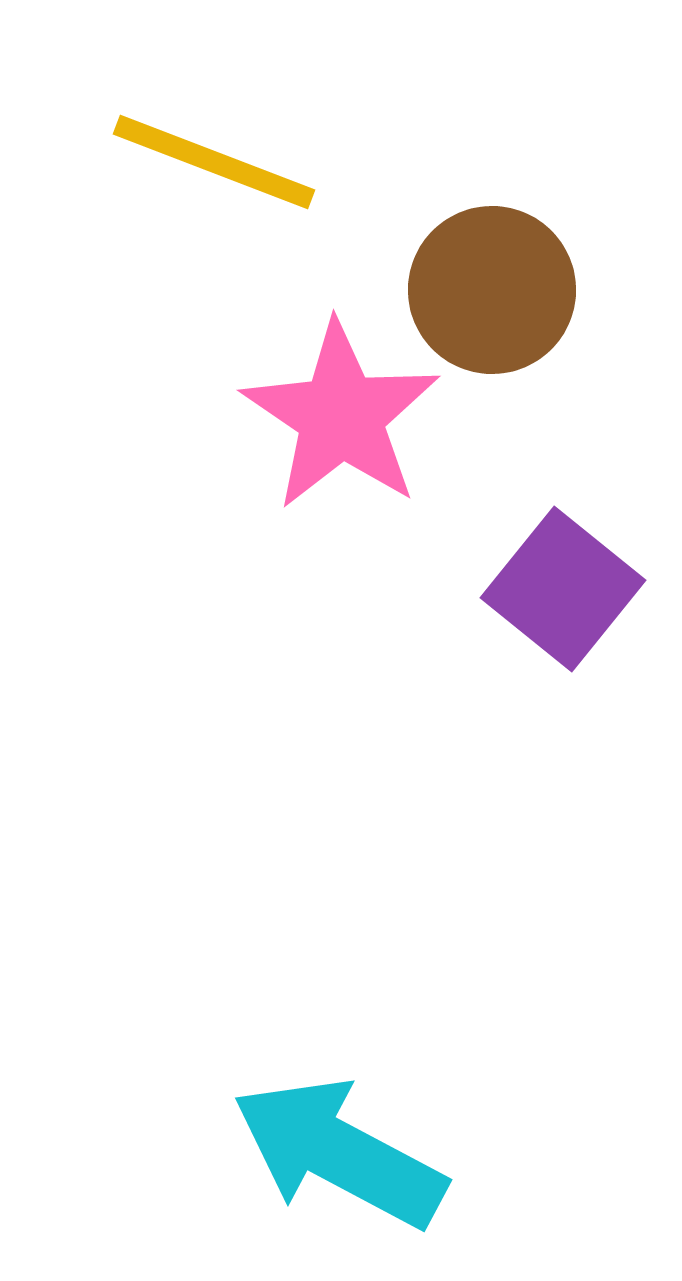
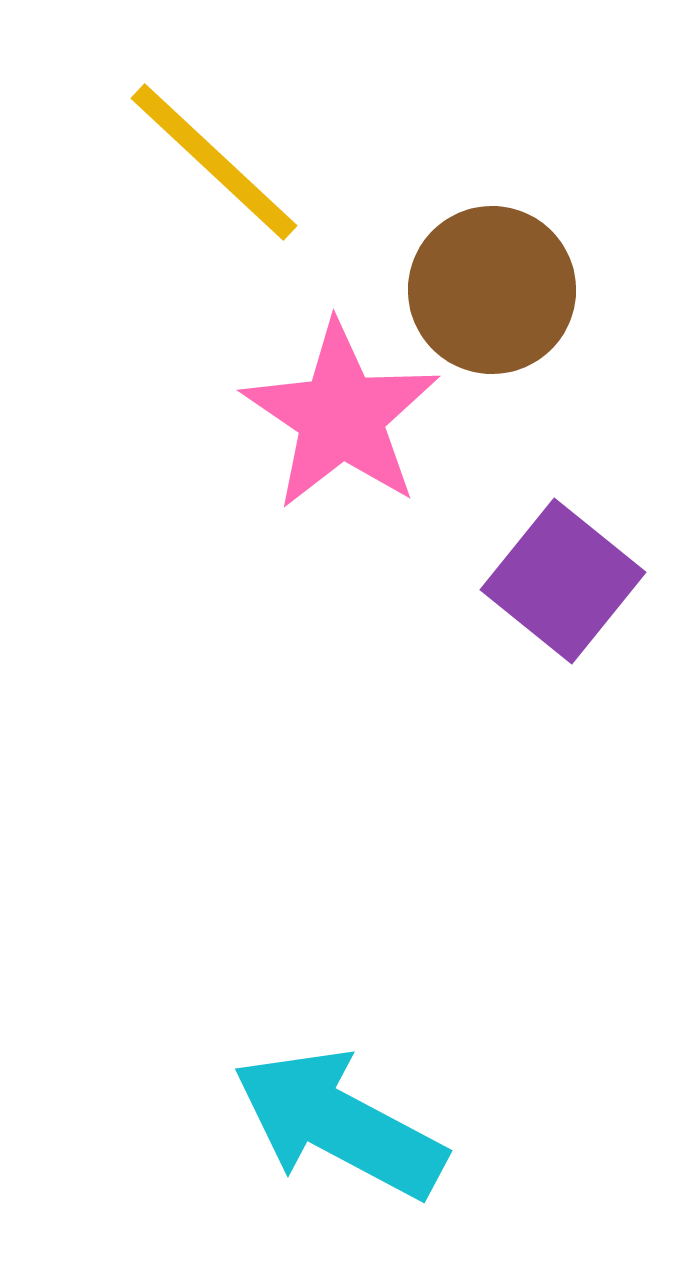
yellow line: rotated 22 degrees clockwise
purple square: moved 8 px up
cyan arrow: moved 29 px up
